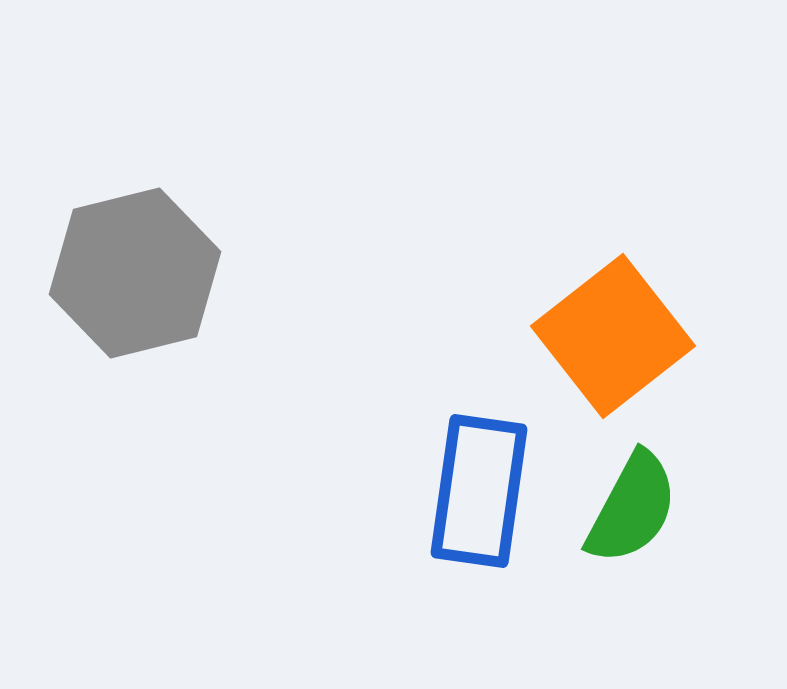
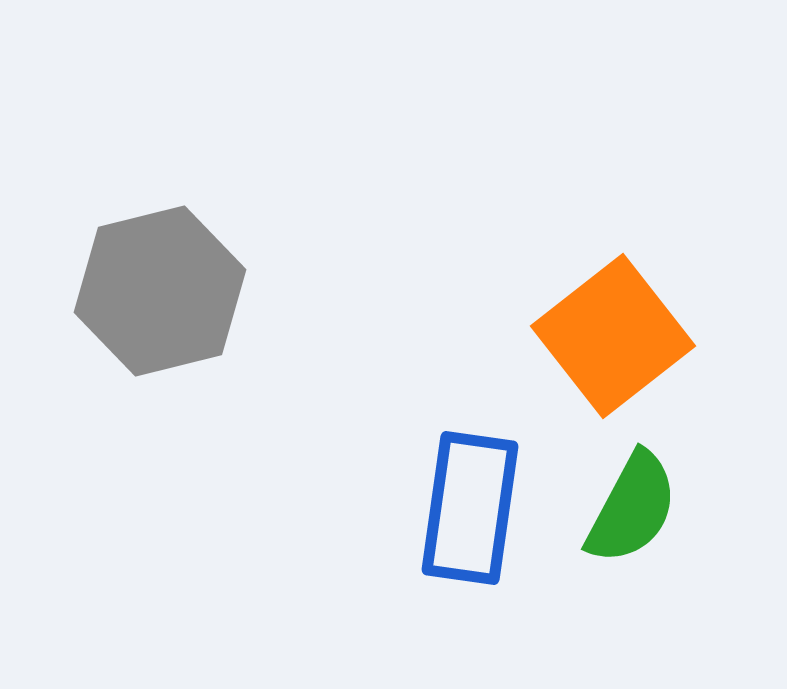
gray hexagon: moved 25 px right, 18 px down
blue rectangle: moved 9 px left, 17 px down
